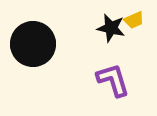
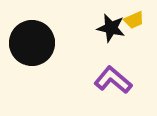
black circle: moved 1 px left, 1 px up
purple L-shape: rotated 33 degrees counterclockwise
